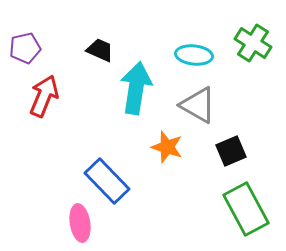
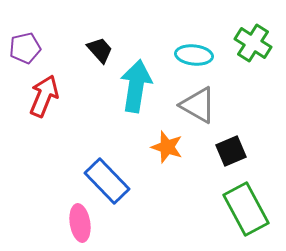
black trapezoid: rotated 24 degrees clockwise
cyan arrow: moved 2 px up
